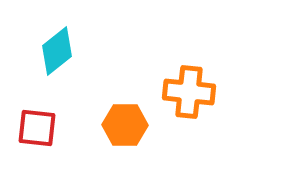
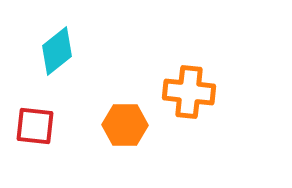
red square: moved 2 px left, 2 px up
